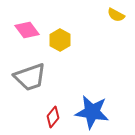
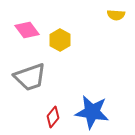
yellow semicircle: rotated 24 degrees counterclockwise
